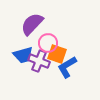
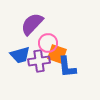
blue trapezoid: moved 3 px left
purple cross: rotated 30 degrees counterclockwise
blue L-shape: rotated 65 degrees counterclockwise
